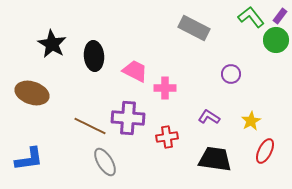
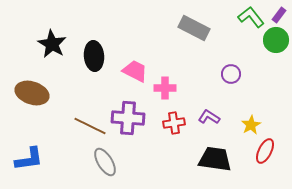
purple rectangle: moved 1 px left, 1 px up
yellow star: moved 4 px down
red cross: moved 7 px right, 14 px up
